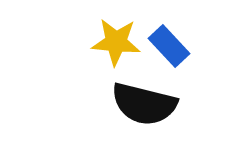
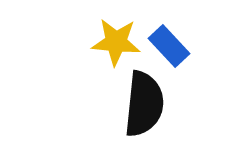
black semicircle: rotated 98 degrees counterclockwise
